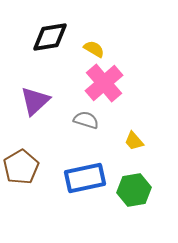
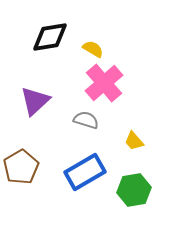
yellow semicircle: moved 1 px left
blue rectangle: moved 6 px up; rotated 18 degrees counterclockwise
